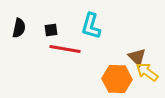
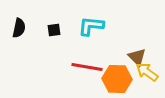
cyan L-shape: rotated 80 degrees clockwise
black square: moved 3 px right
red line: moved 22 px right, 18 px down
